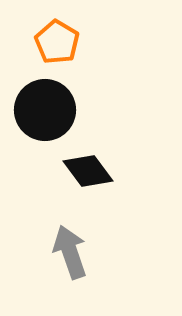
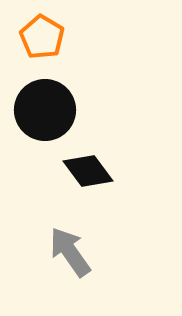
orange pentagon: moved 15 px left, 5 px up
gray arrow: rotated 16 degrees counterclockwise
